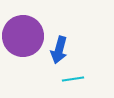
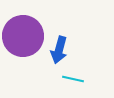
cyan line: rotated 20 degrees clockwise
